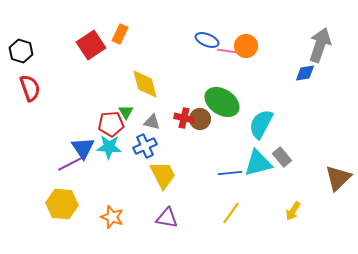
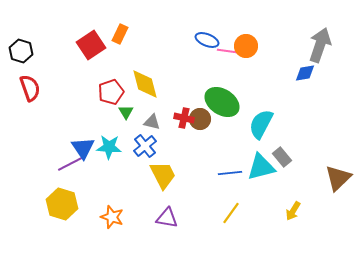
red pentagon: moved 32 px up; rotated 15 degrees counterclockwise
blue cross: rotated 15 degrees counterclockwise
cyan triangle: moved 3 px right, 4 px down
yellow hexagon: rotated 12 degrees clockwise
